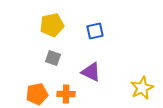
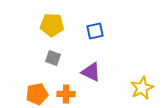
yellow pentagon: rotated 15 degrees clockwise
